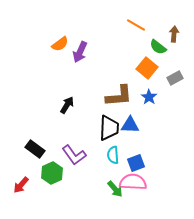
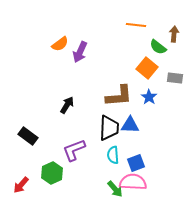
orange line: rotated 24 degrees counterclockwise
gray rectangle: rotated 35 degrees clockwise
black rectangle: moved 7 px left, 13 px up
purple L-shape: moved 5 px up; rotated 105 degrees clockwise
